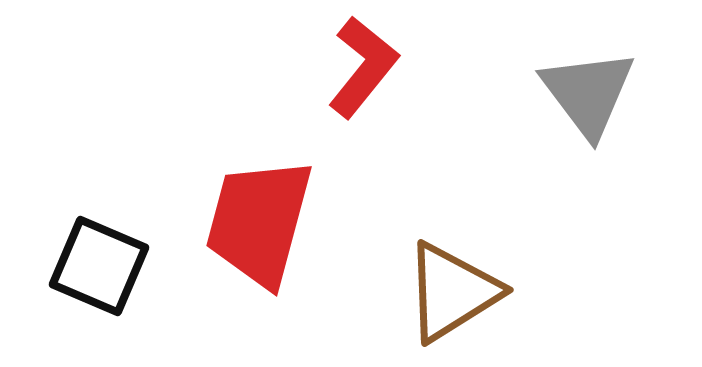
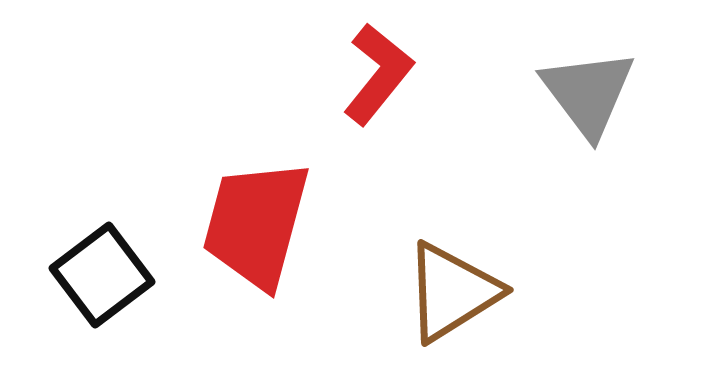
red L-shape: moved 15 px right, 7 px down
red trapezoid: moved 3 px left, 2 px down
black square: moved 3 px right, 9 px down; rotated 30 degrees clockwise
